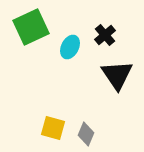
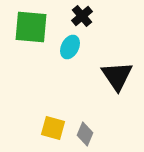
green square: rotated 30 degrees clockwise
black cross: moved 23 px left, 19 px up
black triangle: moved 1 px down
gray diamond: moved 1 px left
